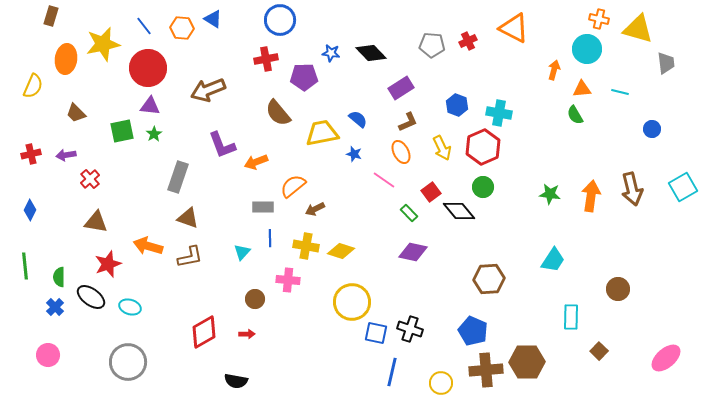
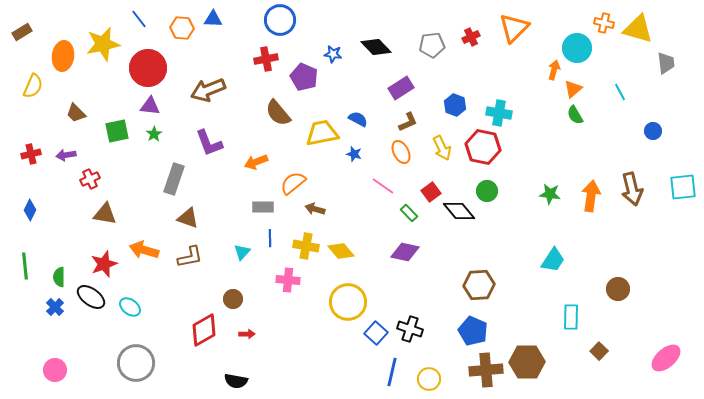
brown rectangle at (51, 16): moved 29 px left, 16 px down; rotated 42 degrees clockwise
blue triangle at (213, 19): rotated 30 degrees counterclockwise
orange cross at (599, 19): moved 5 px right, 4 px down
blue line at (144, 26): moved 5 px left, 7 px up
orange triangle at (514, 28): rotated 48 degrees clockwise
red cross at (468, 41): moved 3 px right, 4 px up
gray pentagon at (432, 45): rotated 10 degrees counterclockwise
cyan circle at (587, 49): moved 10 px left, 1 px up
blue star at (331, 53): moved 2 px right, 1 px down
black diamond at (371, 53): moved 5 px right, 6 px up
orange ellipse at (66, 59): moved 3 px left, 3 px up
purple pentagon at (304, 77): rotated 24 degrees clockwise
orange triangle at (582, 89): moved 9 px left; rotated 36 degrees counterclockwise
cyan line at (620, 92): rotated 48 degrees clockwise
blue hexagon at (457, 105): moved 2 px left
blue semicircle at (358, 119): rotated 12 degrees counterclockwise
blue circle at (652, 129): moved 1 px right, 2 px down
green square at (122, 131): moved 5 px left
purple L-shape at (222, 145): moved 13 px left, 2 px up
red hexagon at (483, 147): rotated 24 degrees counterclockwise
gray rectangle at (178, 177): moved 4 px left, 2 px down
red cross at (90, 179): rotated 18 degrees clockwise
pink line at (384, 180): moved 1 px left, 6 px down
orange semicircle at (293, 186): moved 3 px up
green circle at (483, 187): moved 4 px right, 4 px down
cyan square at (683, 187): rotated 24 degrees clockwise
brown arrow at (315, 209): rotated 42 degrees clockwise
brown triangle at (96, 222): moved 9 px right, 8 px up
orange arrow at (148, 246): moved 4 px left, 4 px down
yellow diamond at (341, 251): rotated 32 degrees clockwise
purple diamond at (413, 252): moved 8 px left
red star at (108, 264): moved 4 px left
brown hexagon at (489, 279): moved 10 px left, 6 px down
brown circle at (255, 299): moved 22 px left
yellow circle at (352, 302): moved 4 px left
cyan ellipse at (130, 307): rotated 20 degrees clockwise
red diamond at (204, 332): moved 2 px up
blue square at (376, 333): rotated 30 degrees clockwise
pink circle at (48, 355): moved 7 px right, 15 px down
gray circle at (128, 362): moved 8 px right, 1 px down
yellow circle at (441, 383): moved 12 px left, 4 px up
